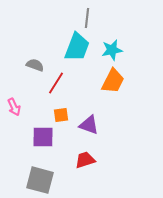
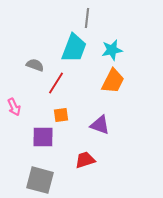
cyan trapezoid: moved 3 px left, 1 px down
purple triangle: moved 11 px right
